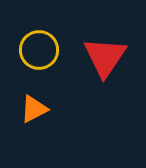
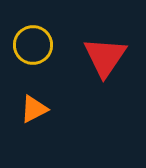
yellow circle: moved 6 px left, 5 px up
